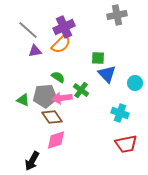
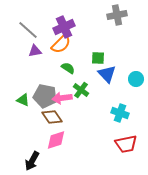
green semicircle: moved 10 px right, 9 px up
cyan circle: moved 1 px right, 4 px up
gray pentagon: rotated 15 degrees clockwise
